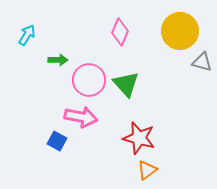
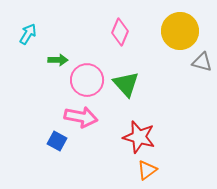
cyan arrow: moved 1 px right, 1 px up
pink circle: moved 2 px left
red star: moved 1 px up
